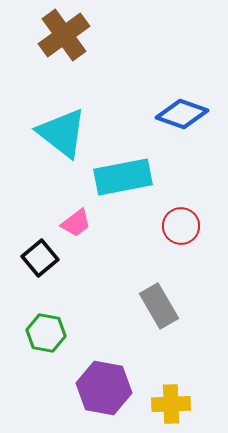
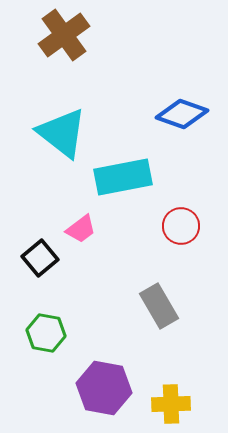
pink trapezoid: moved 5 px right, 6 px down
